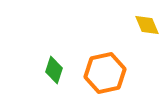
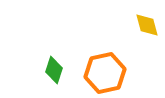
yellow diamond: rotated 8 degrees clockwise
